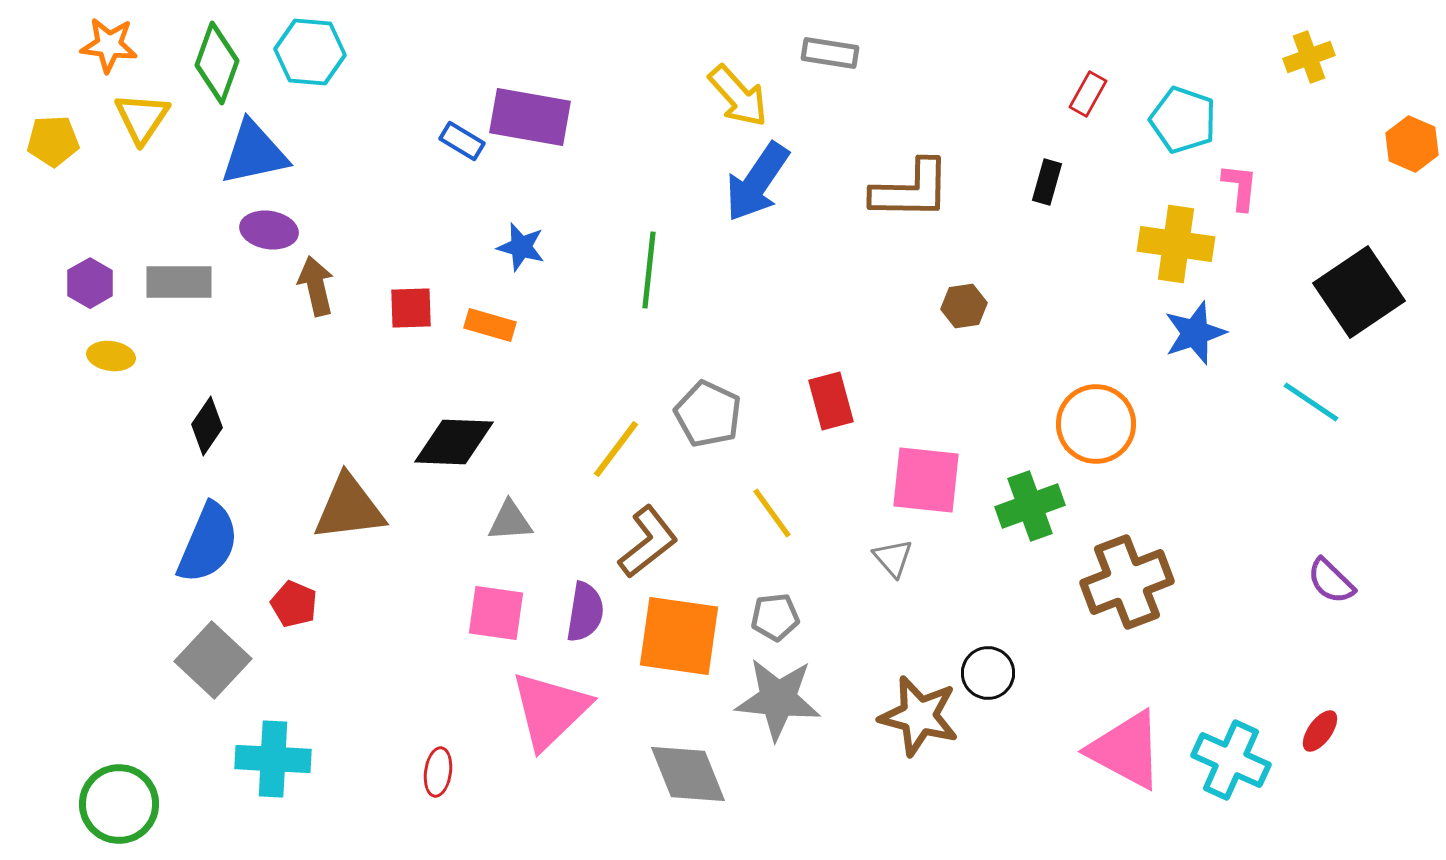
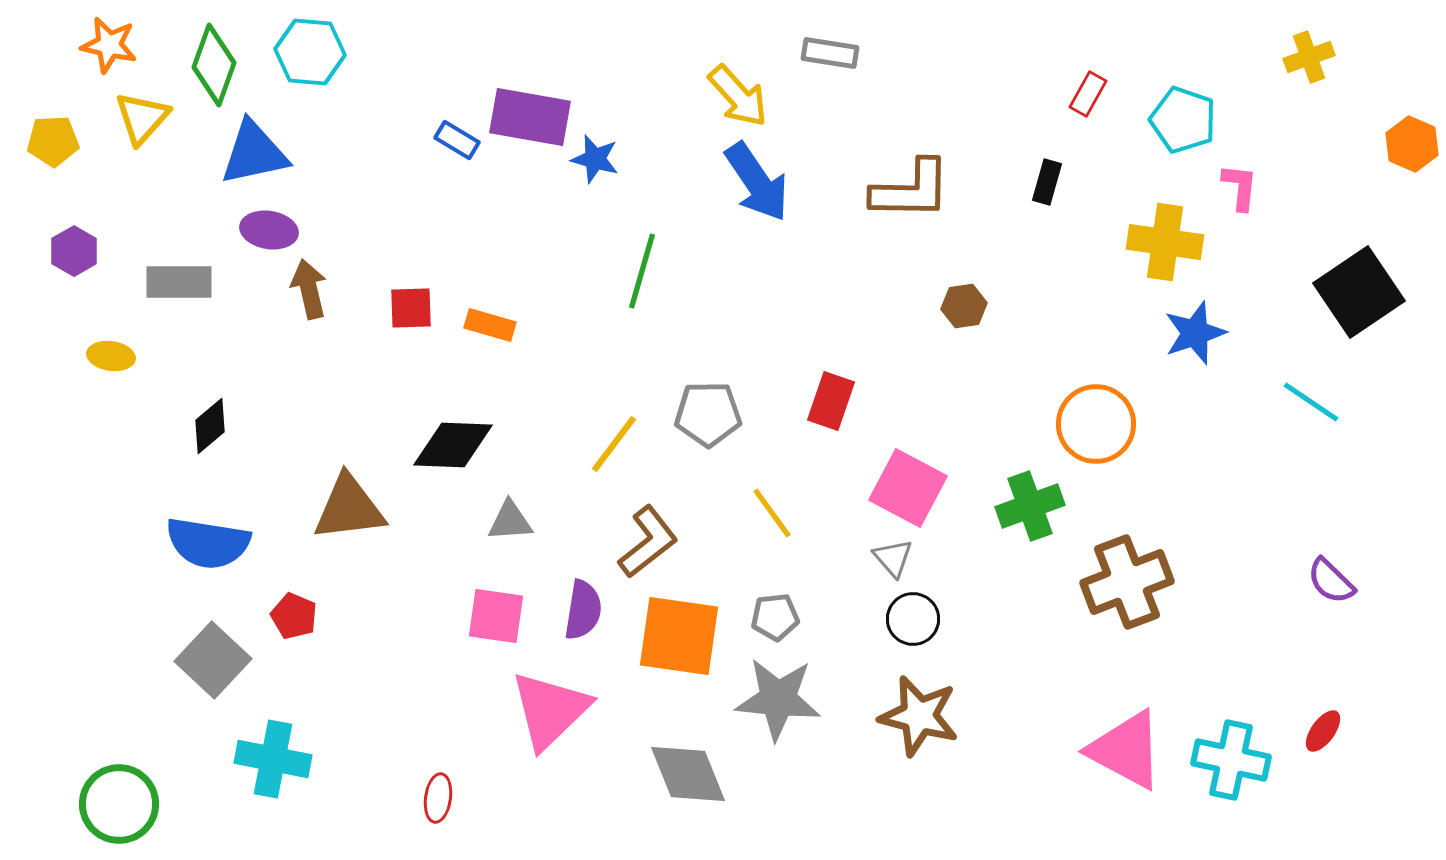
orange star at (109, 45): rotated 6 degrees clockwise
green diamond at (217, 63): moved 3 px left, 2 px down
yellow triangle at (142, 118): rotated 8 degrees clockwise
blue rectangle at (462, 141): moved 5 px left, 1 px up
blue arrow at (757, 182): rotated 68 degrees counterclockwise
yellow cross at (1176, 244): moved 11 px left, 2 px up
blue star at (521, 247): moved 74 px right, 88 px up
green line at (649, 270): moved 7 px left, 1 px down; rotated 10 degrees clockwise
purple hexagon at (90, 283): moved 16 px left, 32 px up
brown arrow at (316, 286): moved 7 px left, 3 px down
red rectangle at (831, 401): rotated 34 degrees clockwise
gray pentagon at (708, 414): rotated 26 degrees counterclockwise
black diamond at (207, 426): moved 3 px right; rotated 16 degrees clockwise
black diamond at (454, 442): moved 1 px left, 3 px down
yellow line at (616, 449): moved 2 px left, 5 px up
pink square at (926, 480): moved 18 px left, 8 px down; rotated 22 degrees clockwise
blue semicircle at (208, 543): rotated 76 degrees clockwise
red pentagon at (294, 604): moved 12 px down
purple semicircle at (585, 612): moved 2 px left, 2 px up
pink square at (496, 613): moved 3 px down
black circle at (988, 673): moved 75 px left, 54 px up
red ellipse at (1320, 731): moved 3 px right
cyan cross at (273, 759): rotated 8 degrees clockwise
cyan cross at (1231, 760): rotated 12 degrees counterclockwise
red ellipse at (438, 772): moved 26 px down
